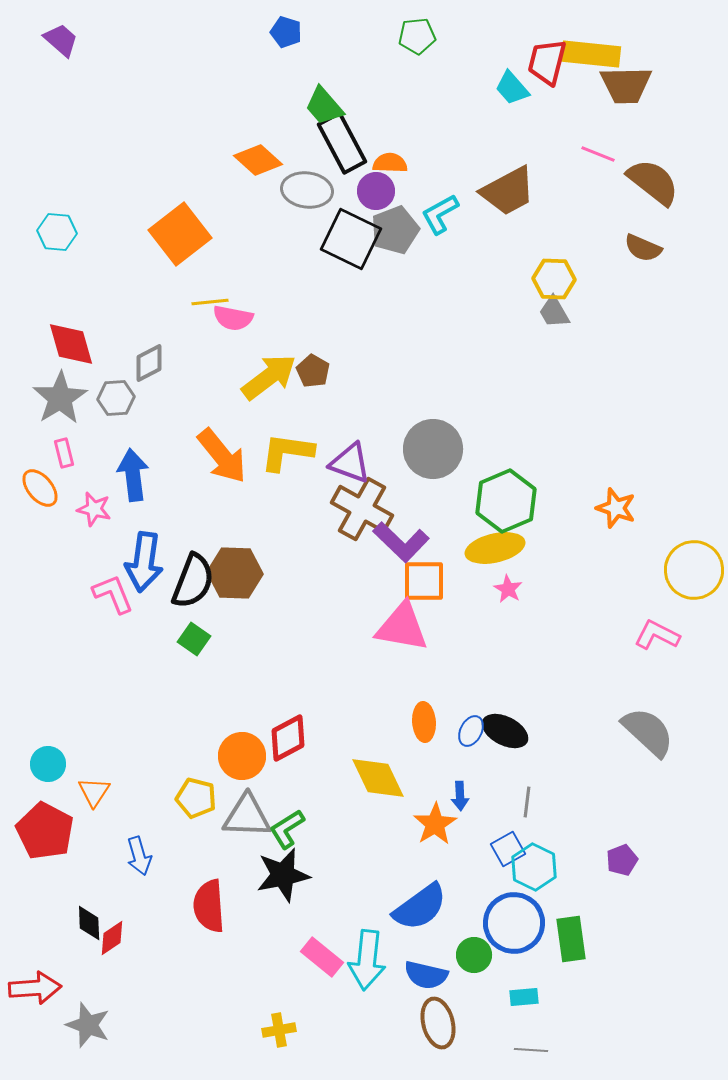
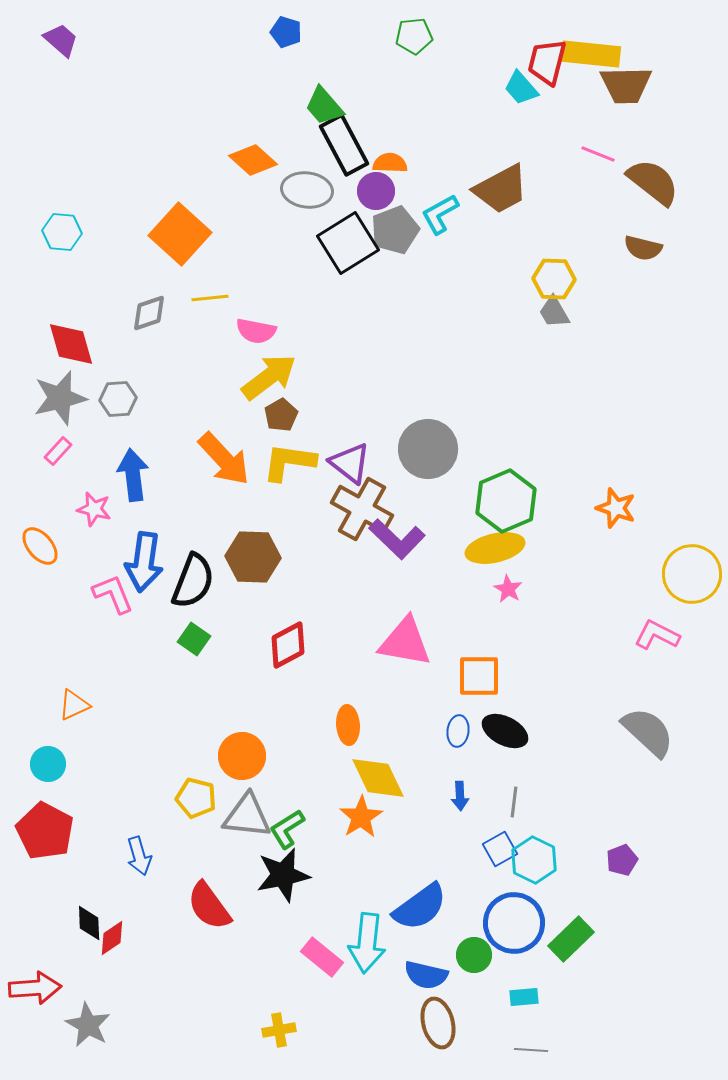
green pentagon at (417, 36): moved 3 px left
cyan trapezoid at (512, 88): moved 9 px right
black rectangle at (342, 143): moved 2 px right, 2 px down
orange diamond at (258, 160): moved 5 px left
brown trapezoid at (508, 191): moved 7 px left, 2 px up
cyan hexagon at (57, 232): moved 5 px right
orange square at (180, 234): rotated 10 degrees counterclockwise
black square at (351, 239): moved 3 px left, 4 px down; rotated 32 degrees clockwise
brown semicircle at (643, 248): rotated 9 degrees counterclockwise
yellow line at (210, 302): moved 4 px up
pink semicircle at (233, 318): moved 23 px right, 13 px down
gray diamond at (149, 363): moved 50 px up; rotated 9 degrees clockwise
brown pentagon at (313, 371): moved 32 px left, 44 px down; rotated 12 degrees clockwise
gray star at (60, 398): rotated 18 degrees clockwise
gray hexagon at (116, 398): moved 2 px right, 1 px down
gray circle at (433, 449): moved 5 px left
yellow L-shape at (287, 452): moved 2 px right, 10 px down
pink rectangle at (64, 453): moved 6 px left, 2 px up; rotated 56 degrees clockwise
orange arrow at (222, 456): moved 2 px right, 3 px down; rotated 4 degrees counterclockwise
purple triangle at (350, 463): rotated 18 degrees clockwise
orange ellipse at (40, 488): moved 58 px down
purple L-shape at (401, 542): moved 4 px left, 3 px up
yellow circle at (694, 570): moved 2 px left, 4 px down
brown hexagon at (235, 573): moved 18 px right, 16 px up
orange square at (424, 581): moved 55 px right, 95 px down
pink triangle at (402, 627): moved 3 px right, 15 px down
orange ellipse at (424, 722): moved 76 px left, 3 px down
blue ellipse at (471, 731): moved 13 px left; rotated 20 degrees counterclockwise
red diamond at (288, 738): moved 93 px up
orange triangle at (94, 792): moved 20 px left, 87 px up; rotated 32 degrees clockwise
gray line at (527, 802): moved 13 px left
gray triangle at (247, 816): rotated 4 degrees clockwise
orange star at (435, 824): moved 74 px left, 7 px up
blue square at (508, 849): moved 8 px left
cyan hexagon at (534, 867): moved 7 px up
red semicircle at (209, 906): rotated 32 degrees counterclockwise
green rectangle at (571, 939): rotated 54 degrees clockwise
cyan arrow at (367, 960): moved 17 px up
gray star at (88, 1025): rotated 9 degrees clockwise
